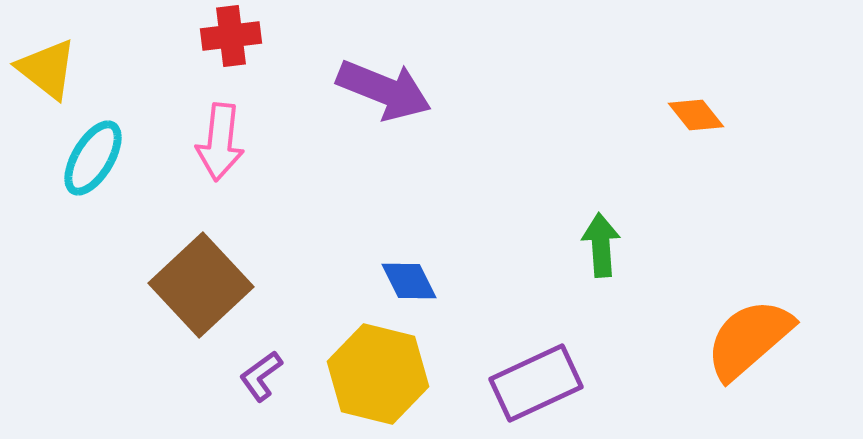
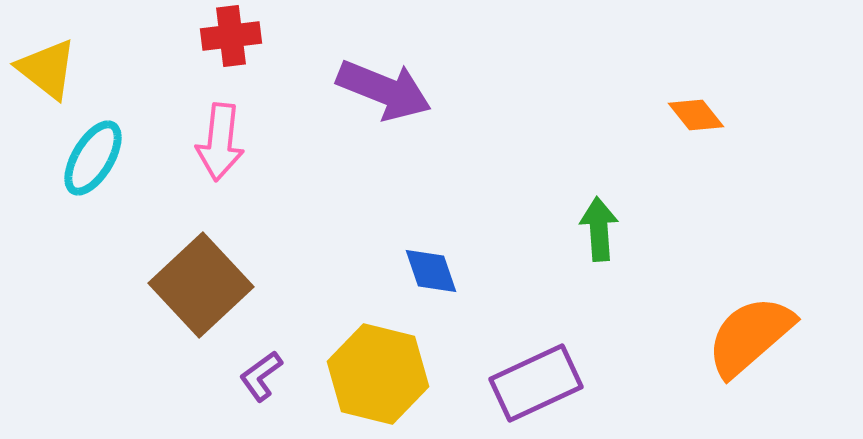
green arrow: moved 2 px left, 16 px up
blue diamond: moved 22 px right, 10 px up; rotated 8 degrees clockwise
orange semicircle: moved 1 px right, 3 px up
